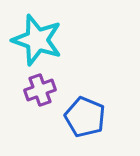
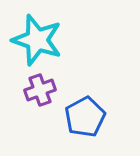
blue pentagon: rotated 21 degrees clockwise
